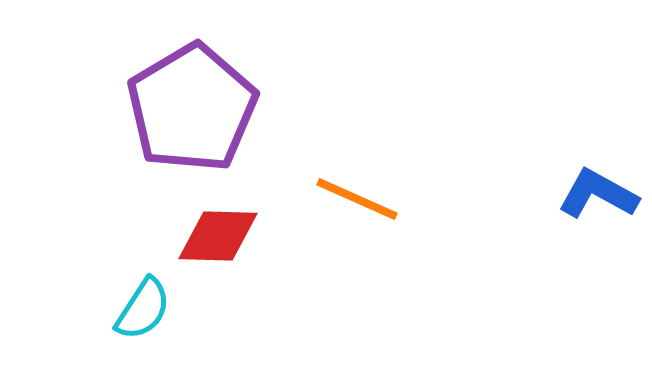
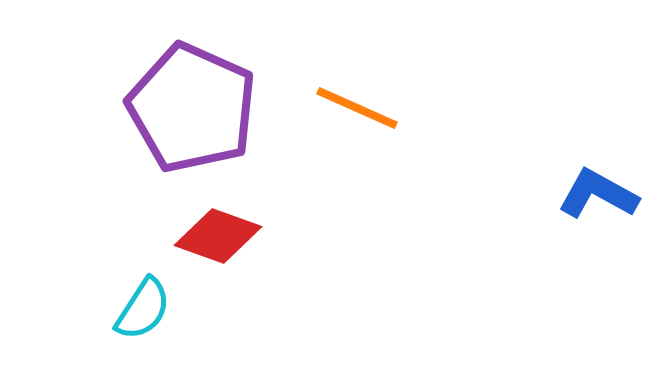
purple pentagon: rotated 17 degrees counterclockwise
orange line: moved 91 px up
red diamond: rotated 18 degrees clockwise
